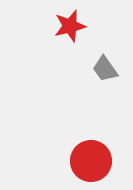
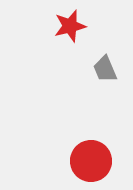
gray trapezoid: rotated 12 degrees clockwise
